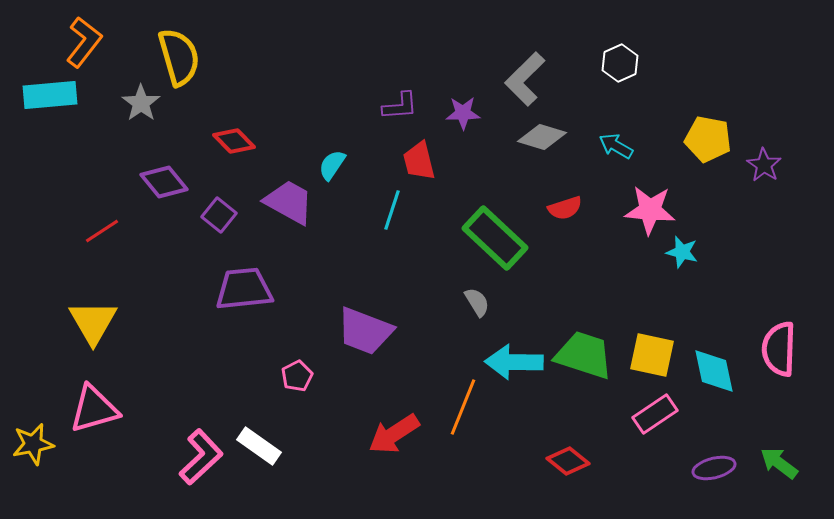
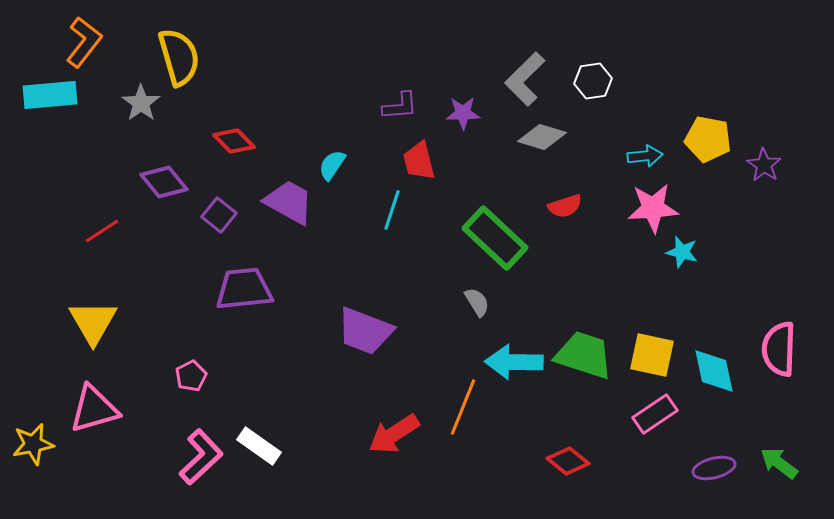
white hexagon at (620, 63): moved 27 px left, 18 px down; rotated 15 degrees clockwise
cyan arrow at (616, 146): moved 29 px right, 10 px down; rotated 144 degrees clockwise
red semicircle at (565, 208): moved 2 px up
pink star at (650, 210): moved 3 px right, 2 px up; rotated 9 degrees counterclockwise
pink pentagon at (297, 376): moved 106 px left
